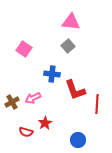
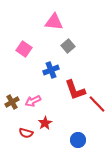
pink triangle: moved 17 px left
blue cross: moved 1 px left, 4 px up; rotated 28 degrees counterclockwise
pink arrow: moved 3 px down
red line: rotated 48 degrees counterclockwise
red semicircle: moved 1 px down
